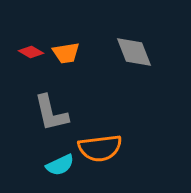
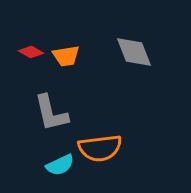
orange trapezoid: moved 3 px down
